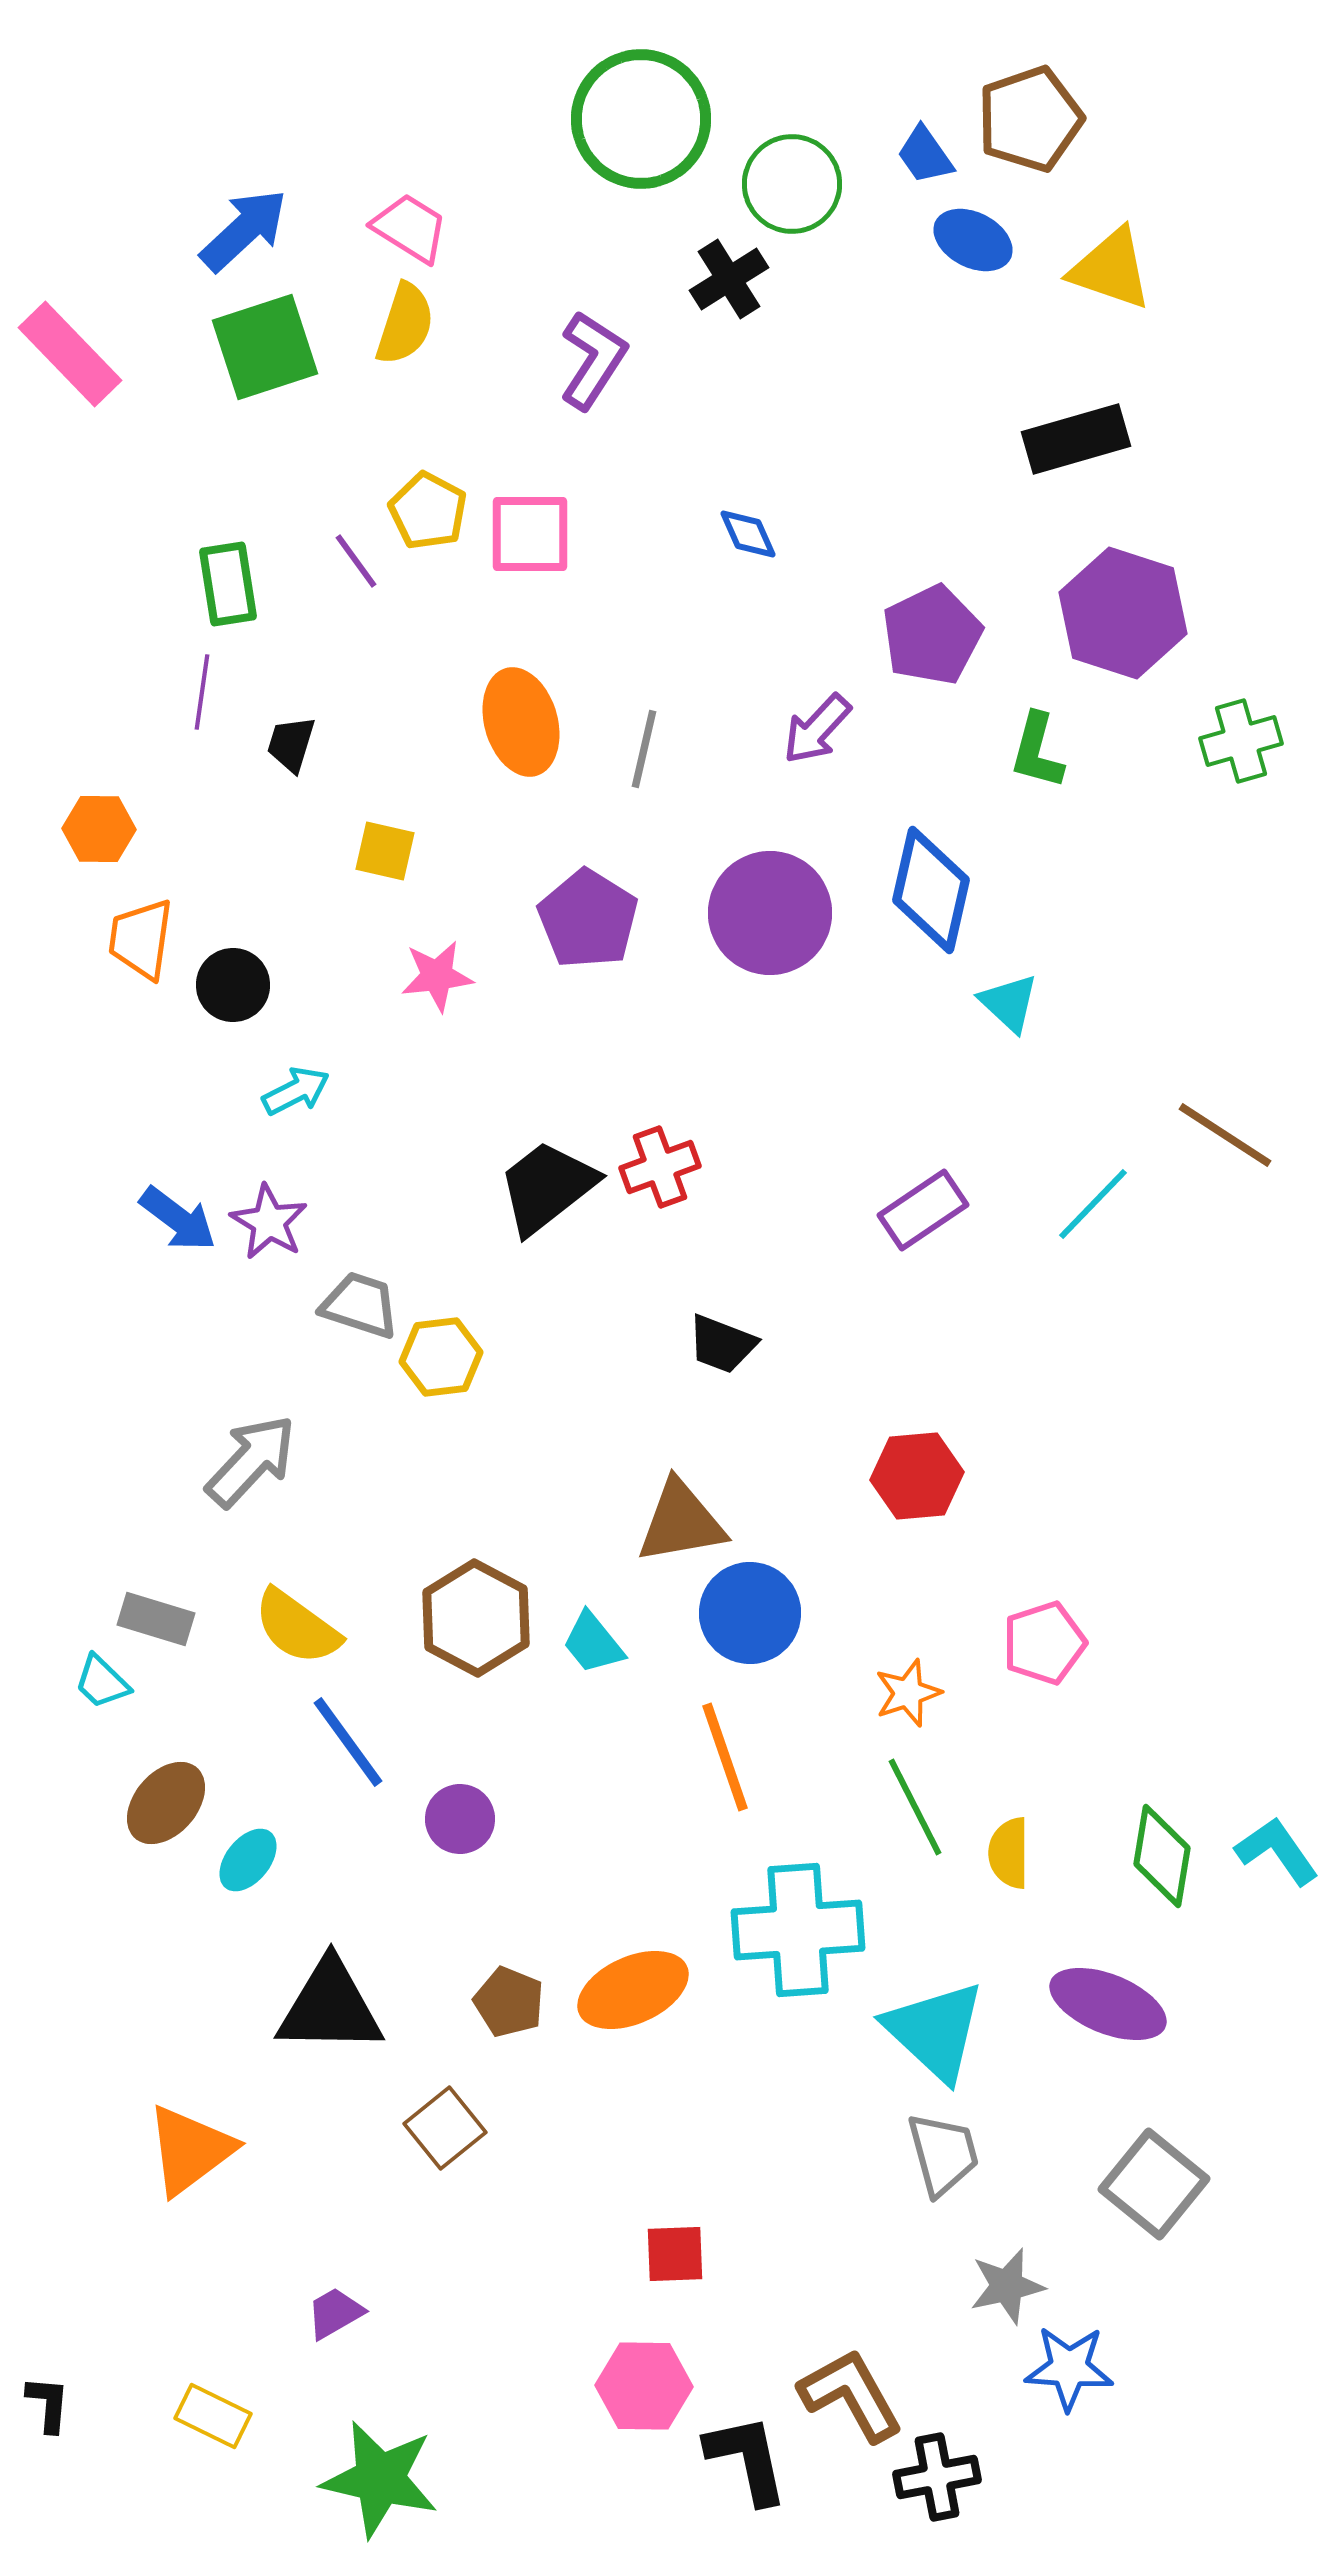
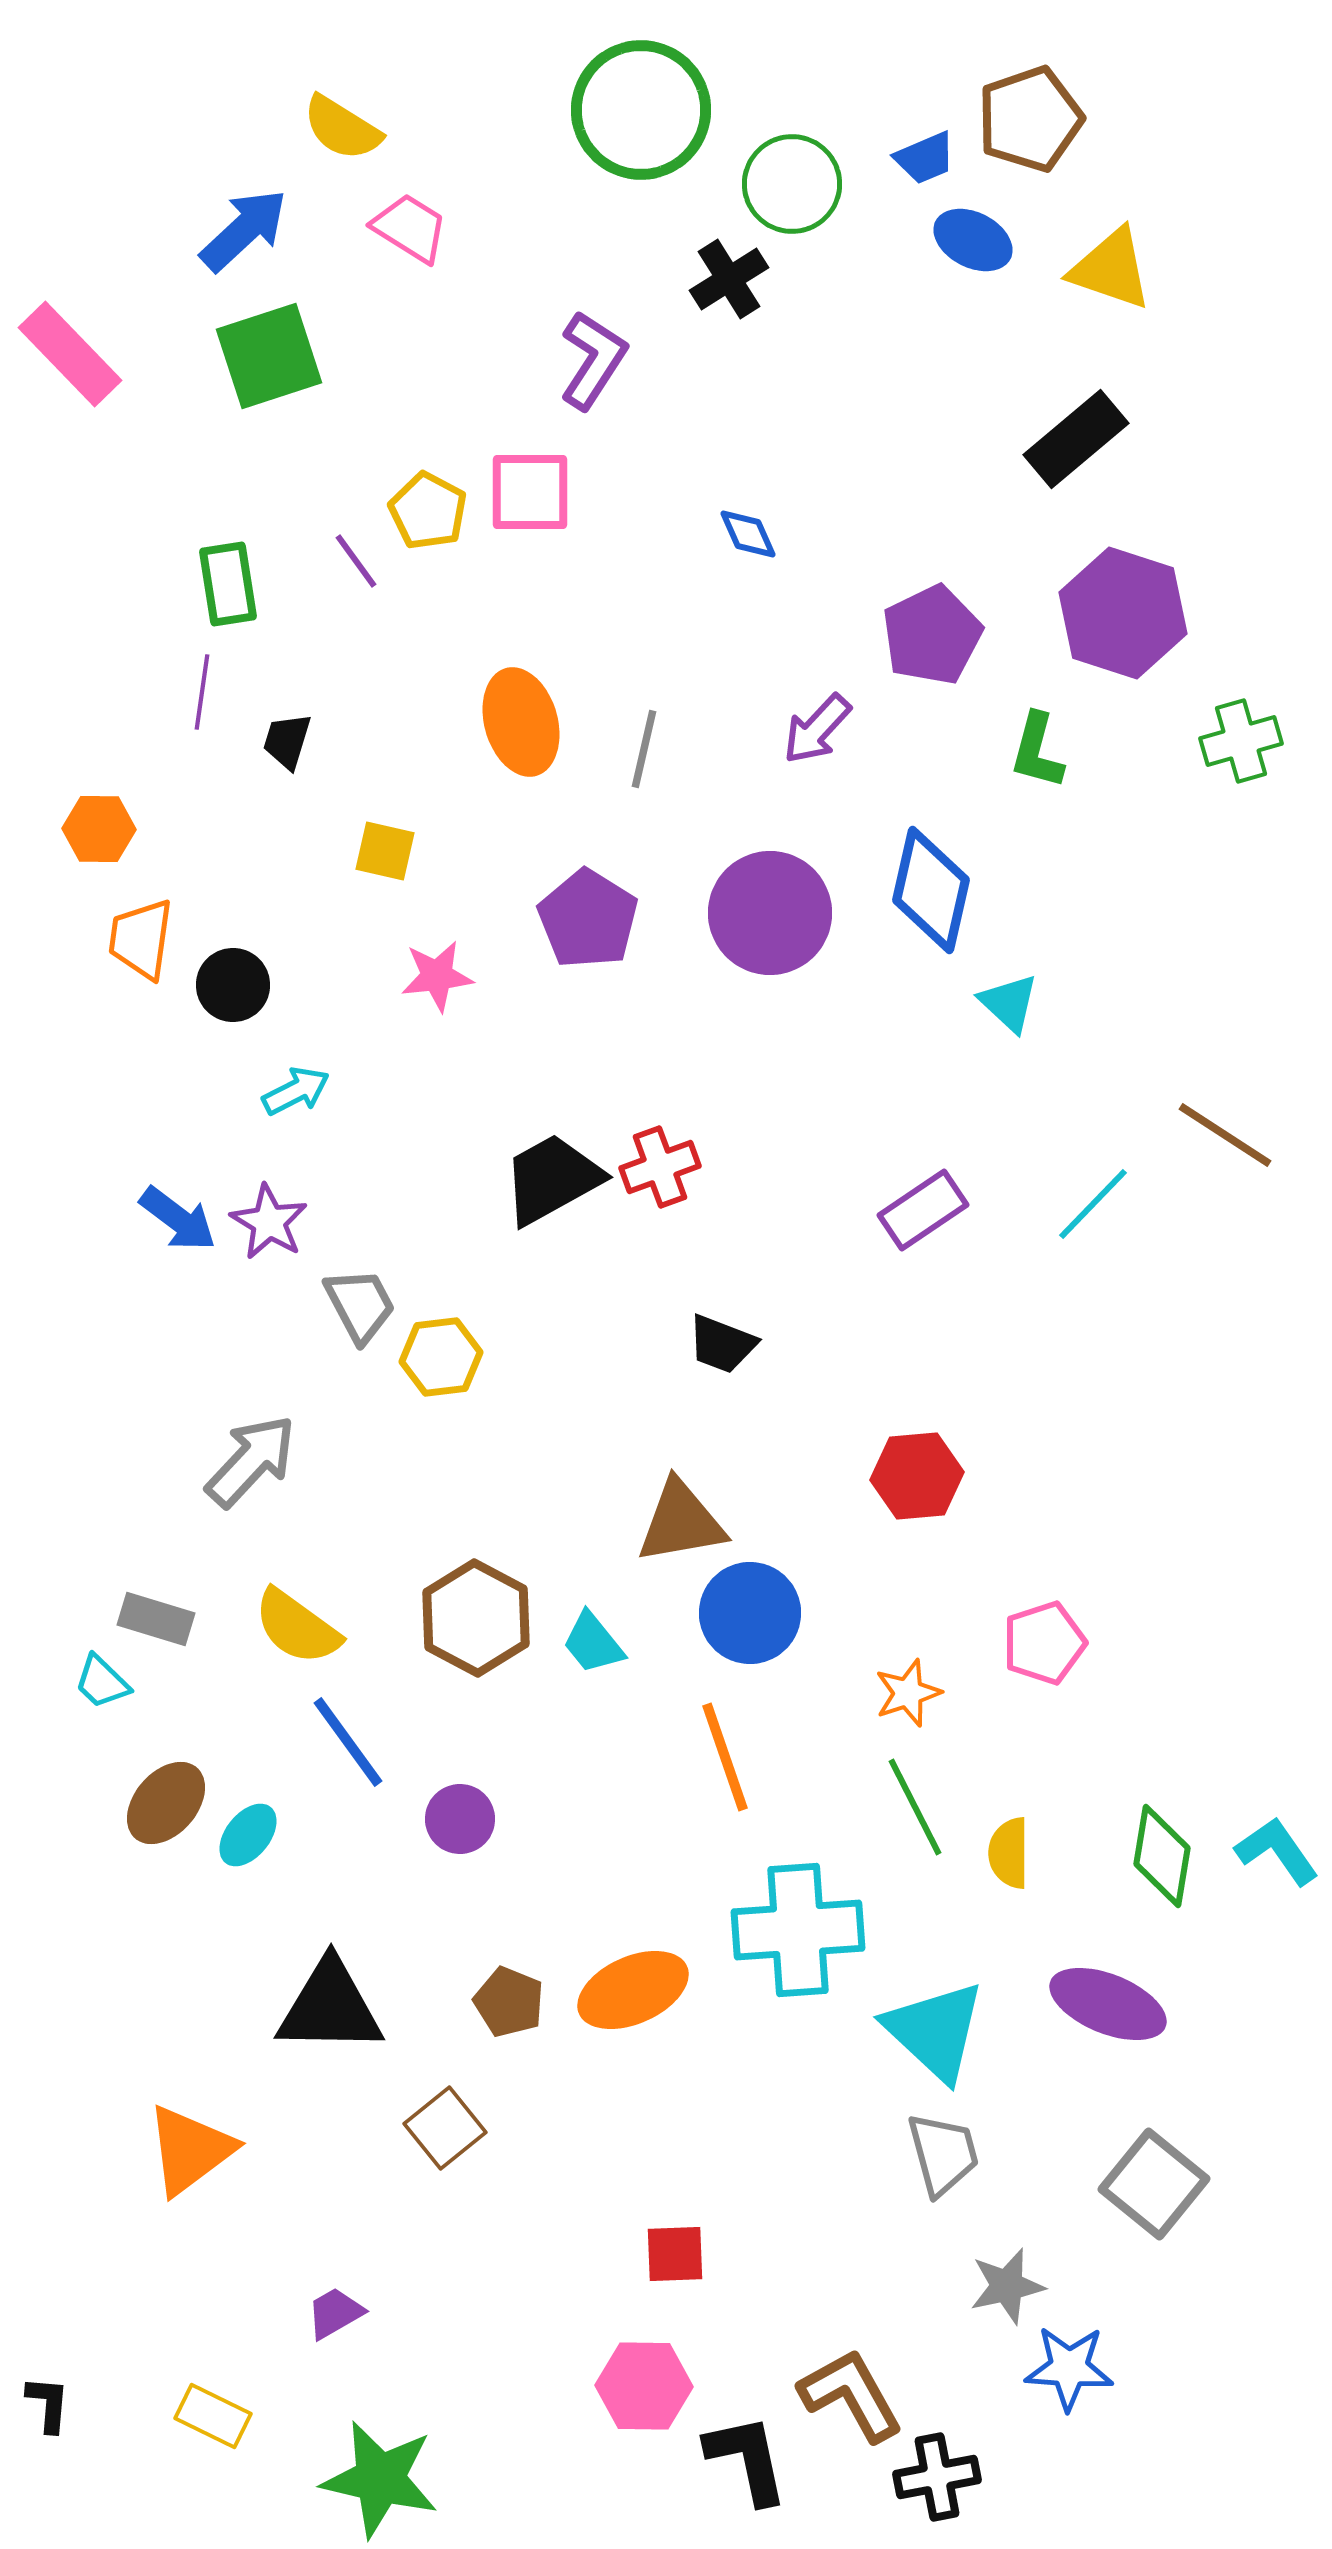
green circle at (641, 119): moved 9 px up
blue trapezoid at (925, 155): moved 3 px down; rotated 78 degrees counterclockwise
yellow semicircle at (405, 324): moved 63 px left, 196 px up; rotated 104 degrees clockwise
green square at (265, 347): moved 4 px right, 9 px down
black rectangle at (1076, 439): rotated 24 degrees counterclockwise
pink square at (530, 534): moved 42 px up
black trapezoid at (291, 744): moved 4 px left, 3 px up
black trapezoid at (547, 1187): moved 5 px right, 8 px up; rotated 9 degrees clockwise
gray trapezoid at (360, 1305): rotated 44 degrees clockwise
cyan ellipse at (248, 1860): moved 25 px up
